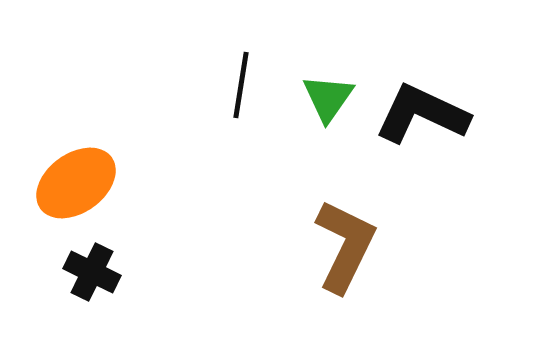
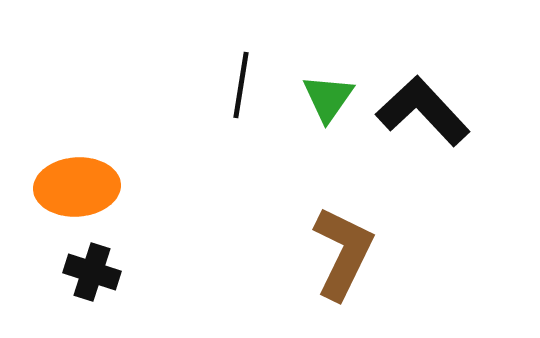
black L-shape: moved 1 px right, 3 px up; rotated 22 degrees clockwise
orange ellipse: moved 1 px right, 4 px down; rotated 32 degrees clockwise
brown L-shape: moved 2 px left, 7 px down
black cross: rotated 8 degrees counterclockwise
